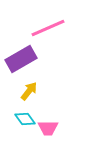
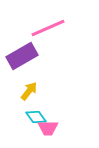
purple rectangle: moved 1 px right, 3 px up
cyan diamond: moved 11 px right, 2 px up
